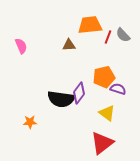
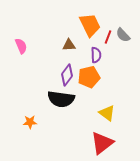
orange trapezoid: rotated 70 degrees clockwise
orange pentagon: moved 15 px left
purple semicircle: moved 22 px left, 34 px up; rotated 70 degrees clockwise
purple diamond: moved 12 px left, 18 px up
